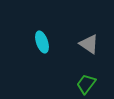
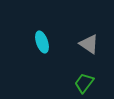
green trapezoid: moved 2 px left, 1 px up
